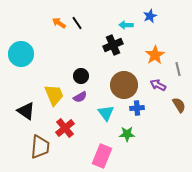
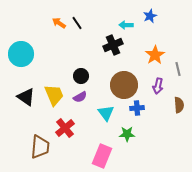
purple arrow: moved 1 px down; rotated 105 degrees counterclockwise
brown semicircle: rotated 28 degrees clockwise
black triangle: moved 14 px up
